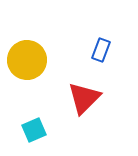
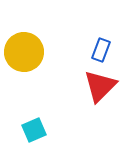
yellow circle: moved 3 px left, 8 px up
red triangle: moved 16 px right, 12 px up
